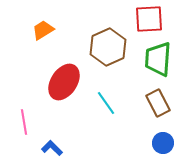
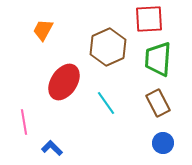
orange trapezoid: rotated 30 degrees counterclockwise
